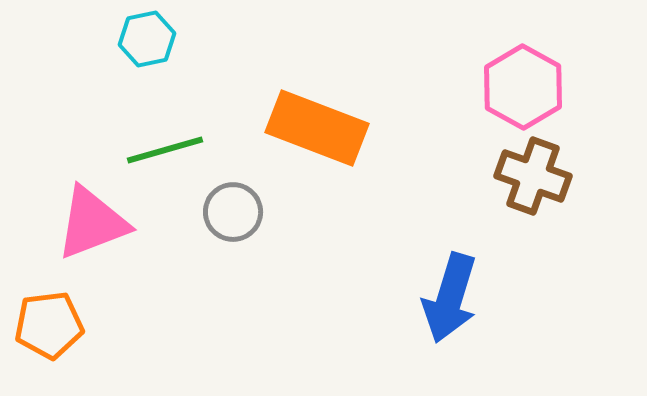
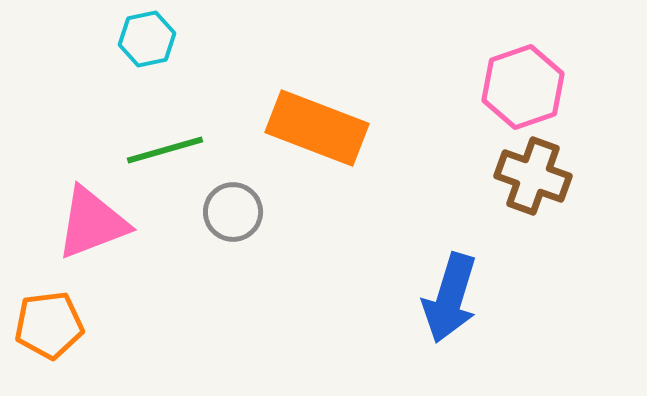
pink hexagon: rotated 12 degrees clockwise
